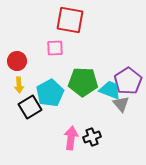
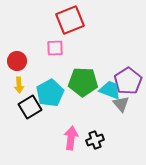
red square: rotated 32 degrees counterclockwise
black cross: moved 3 px right, 3 px down
